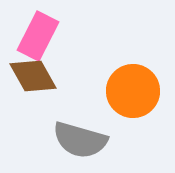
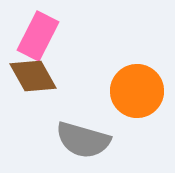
orange circle: moved 4 px right
gray semicircle: moved 3 px right
